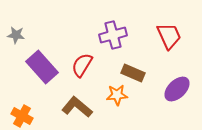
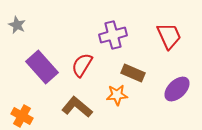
gray star: moved 1 px right, 10 px up; rotated 18 degrees clockwise
